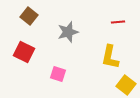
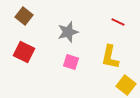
brown square: moved 5 px left
red line: rotated 32 degrees clockwise
pink square: moved 13 px right, 12 px up
